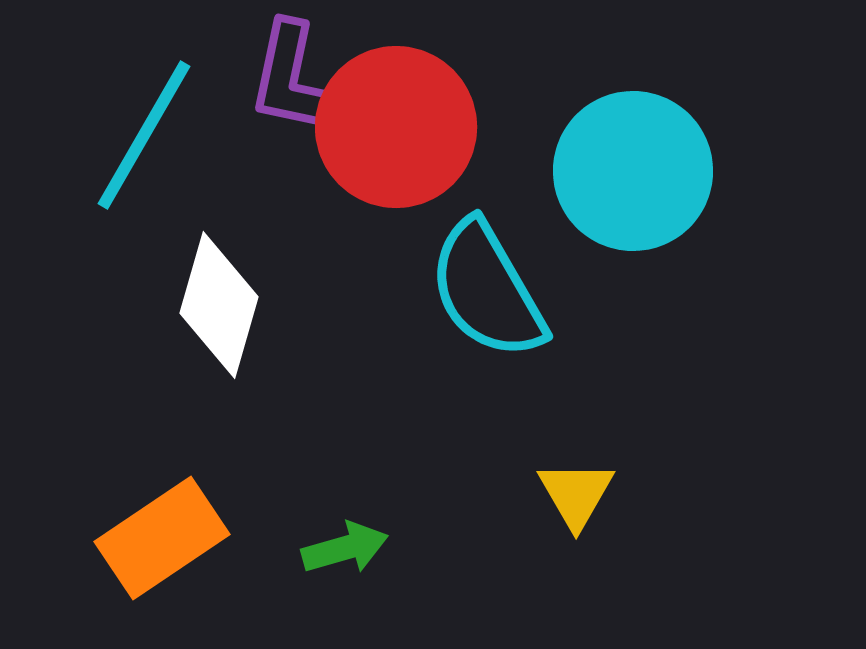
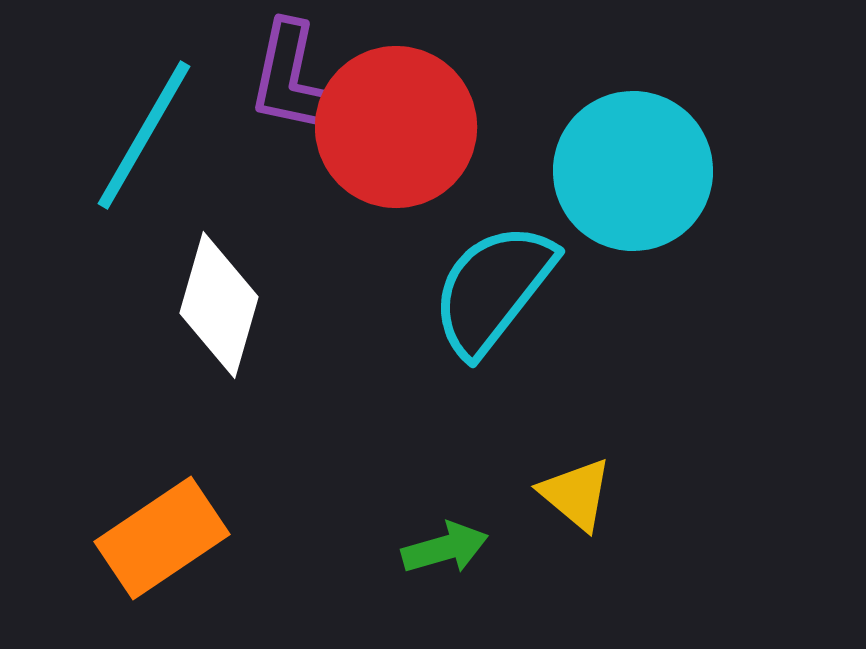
cyan semicircle: moved 6 px right, 1 px up; rotated 68 degrees clockwise
yellow triangle: rotated 20 degrees counterclockwise
green arrow: moved 100 px right
